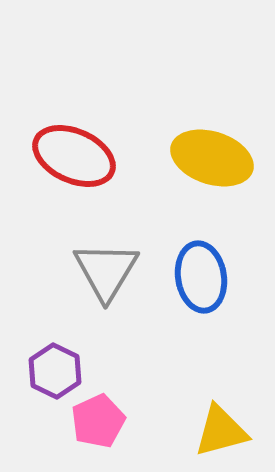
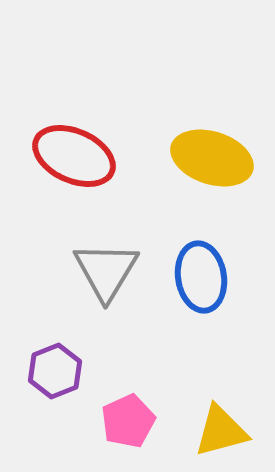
purple hexagon: rotated 12 degrees clockwise
pink pentagon: moved 30 px right
